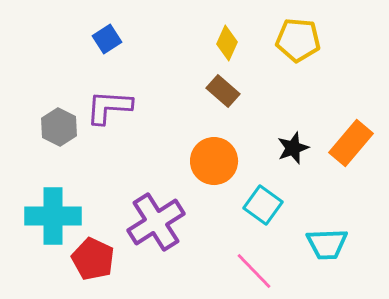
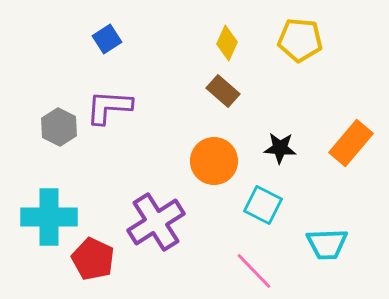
yellow pentagon: moved 2 px right
black star: moved 13 px left; rotated 24 degrees clockwise
cyan square: rotated 9 degrees counterclockwise
cyan cross: moved 4 px left, 1 px down
